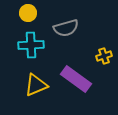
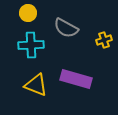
gray semicircle: rotated 45 degrees clockwise
yellow cross: moved 16 px up
purple rectangle: rotated 20 degrees counterclockwise
yellow triangle: rotated 45 degrees clockwise
